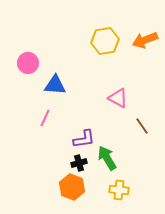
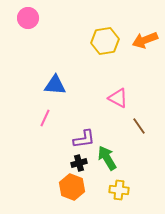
pink circle: moved 45 px up
brown line: moved 3 px left
